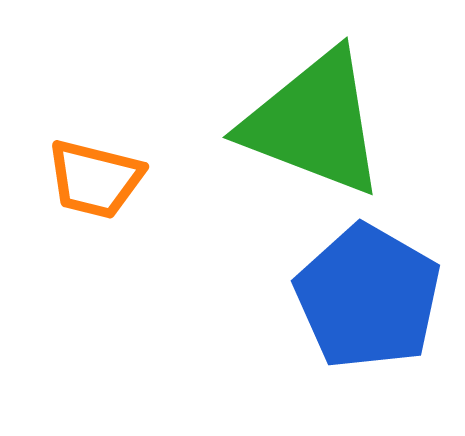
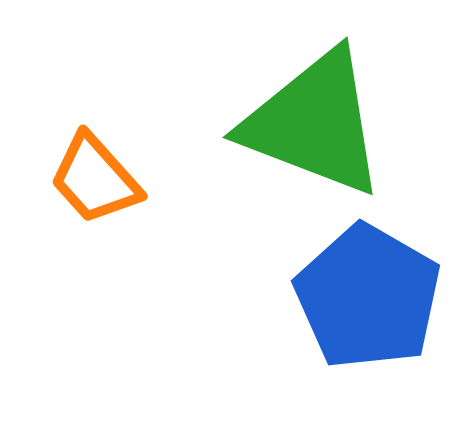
orange trapezoid: rotated 34 degrees clockwise
